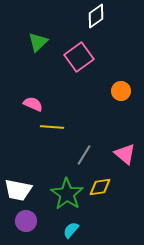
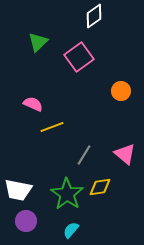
white diamond: moved 2 px left
yellow line: rotated 25 degrees counterclockwise
